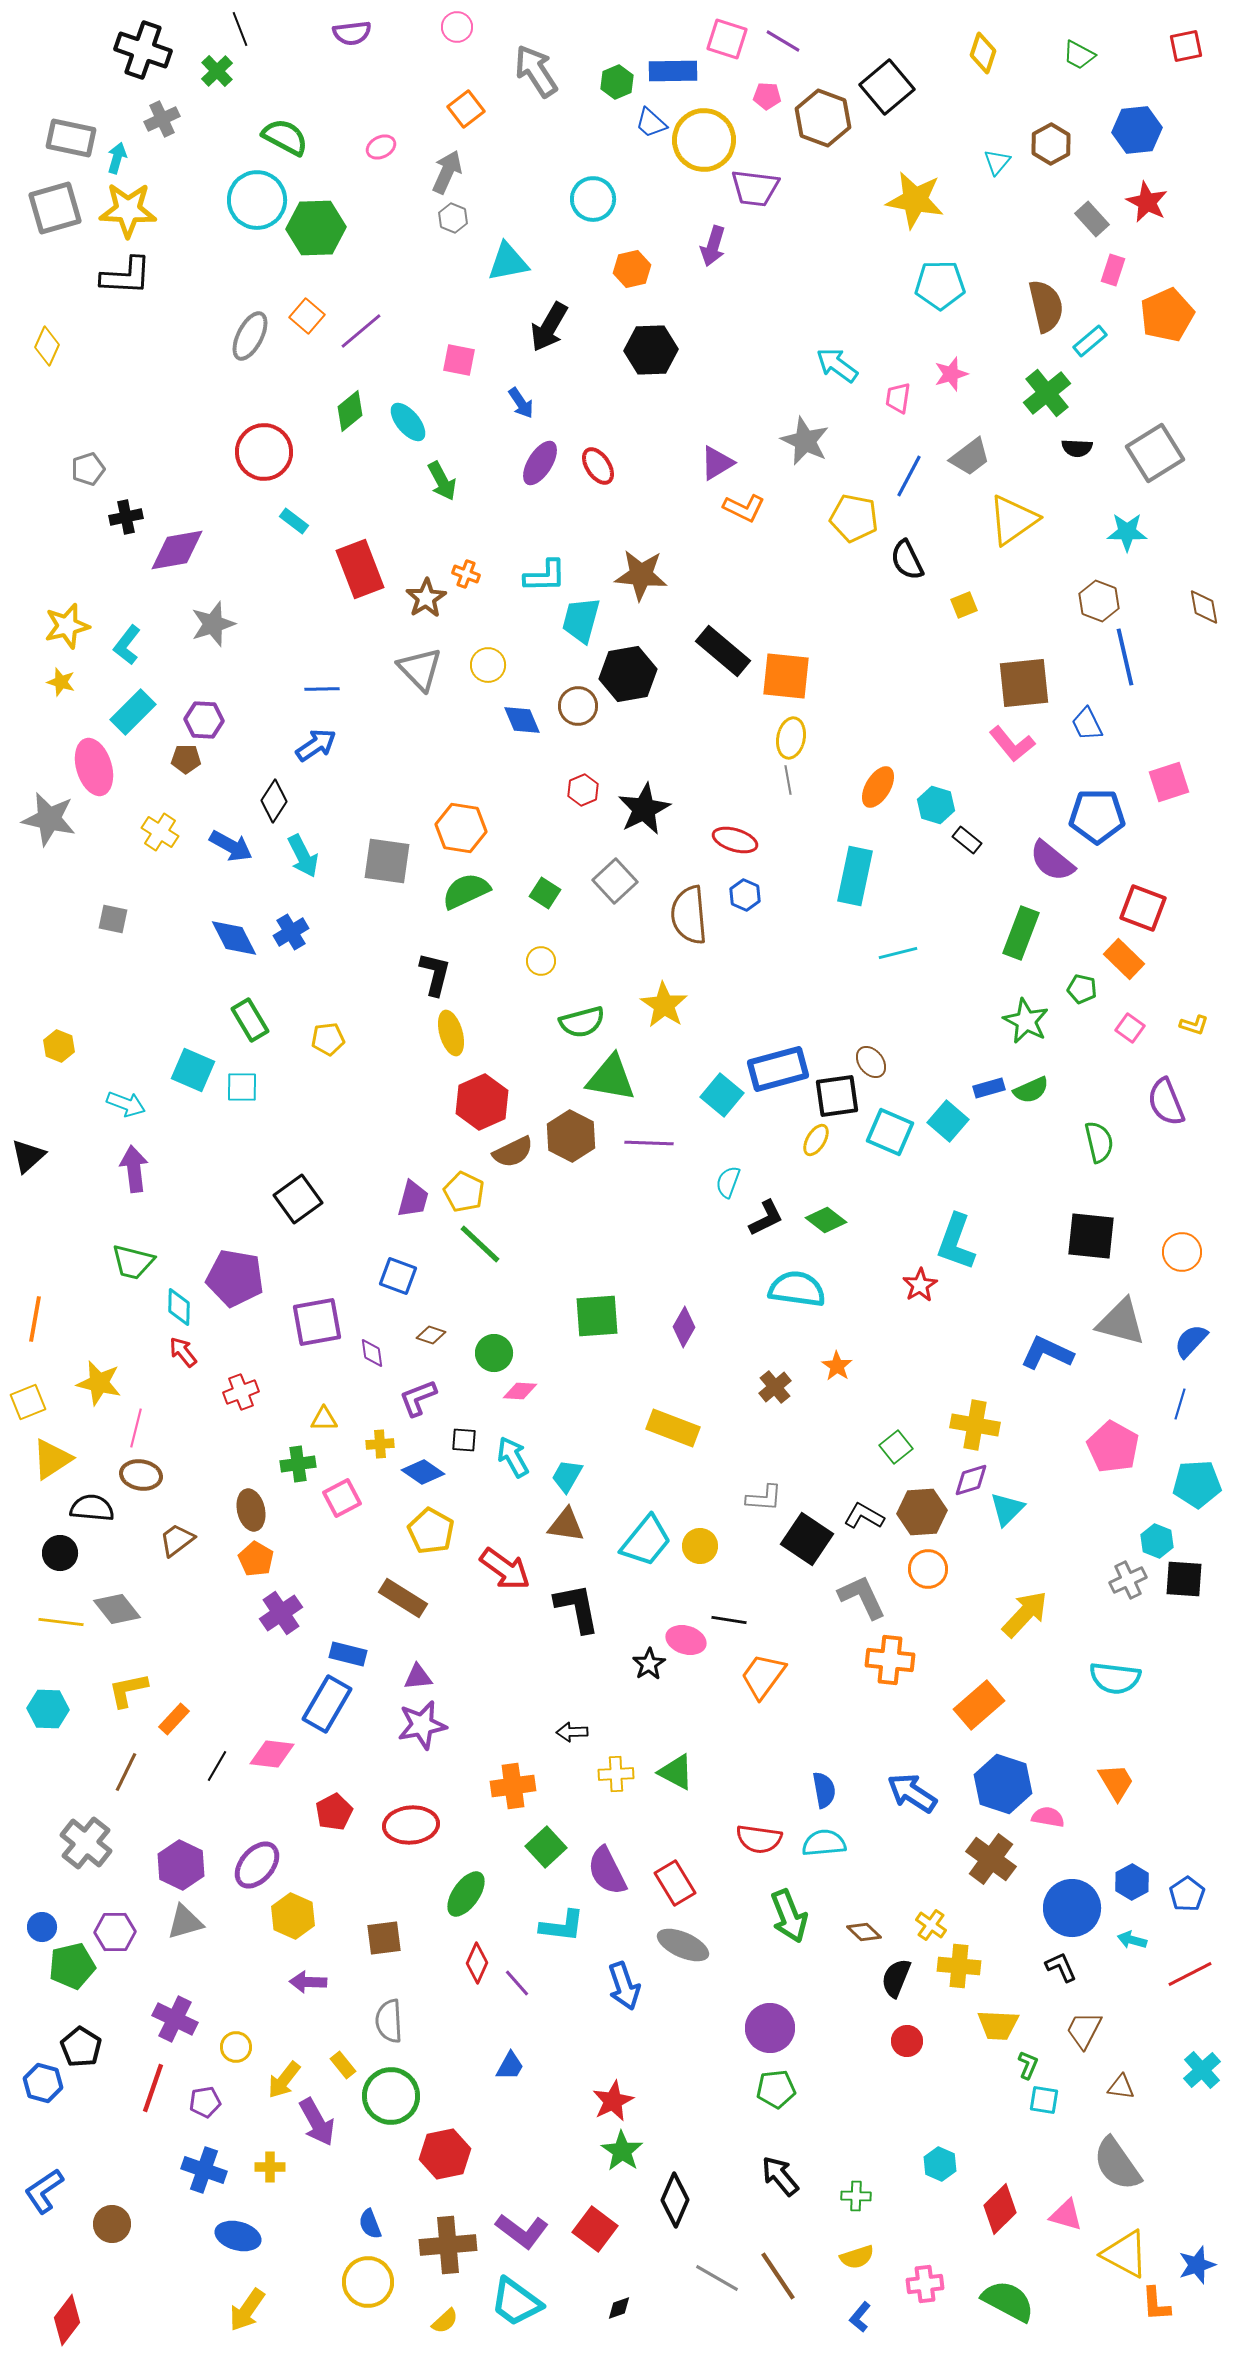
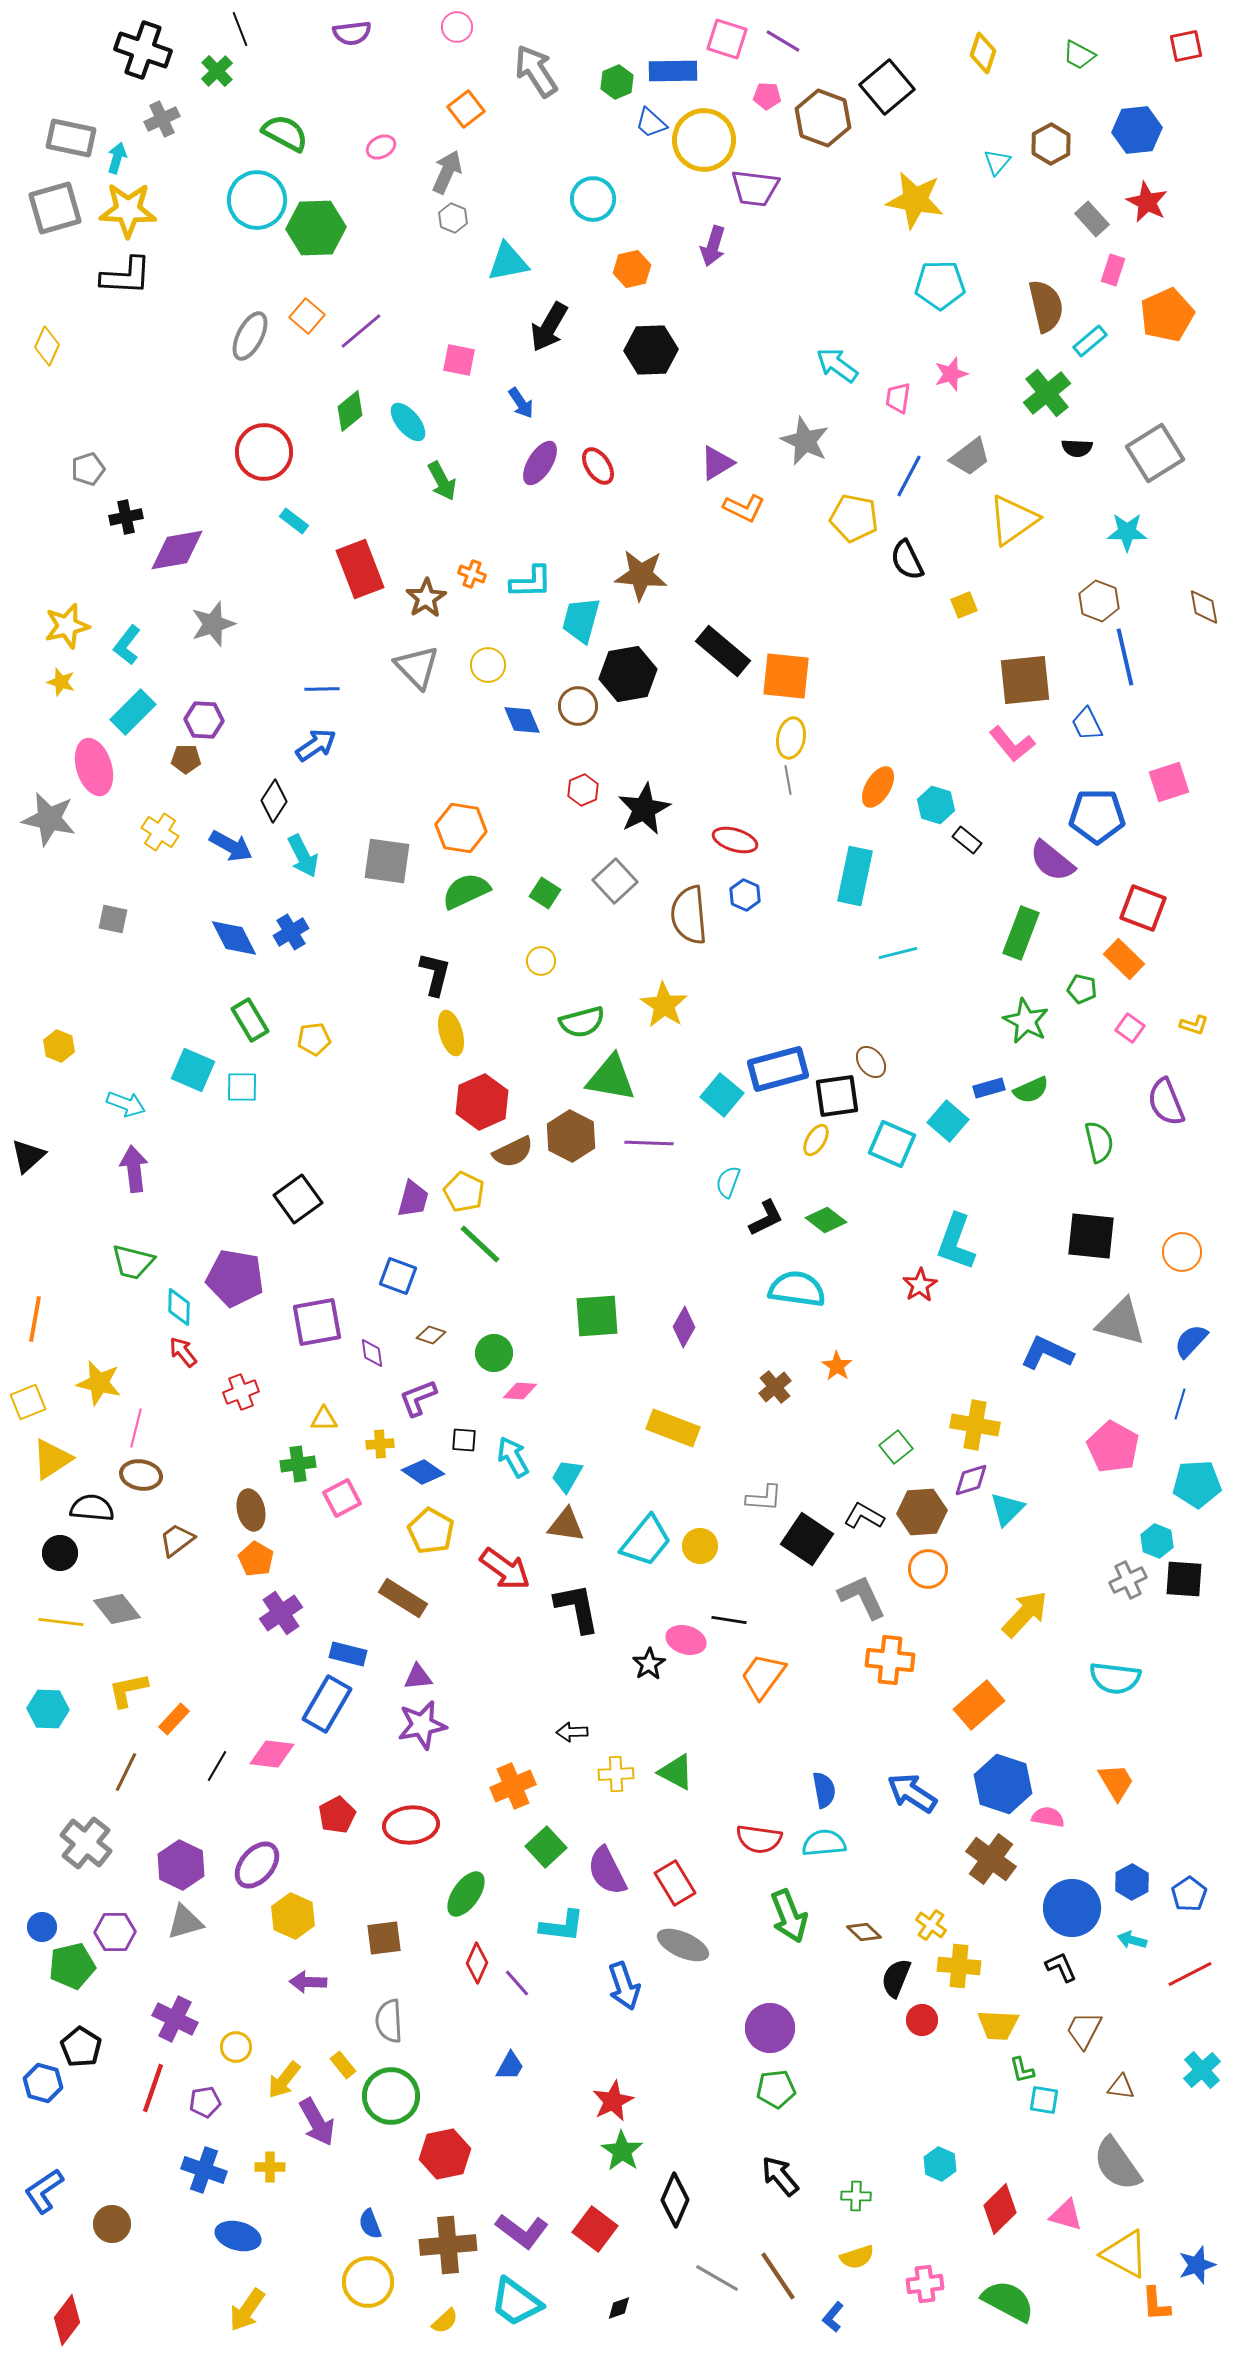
green semicircle at (285, 137): moved 4 px up
orange cross at (466, 574): moved 6 px right
cyan L-shape at (545, 576): moved 14 px left, 6 px down
gray triangle at (420, 669): moved 3 px left, 2 px up
brown square at (1024, 683): moved 1 px right, 3 px up
yellow pentagon at (328, 1039): moved 14 px left
cyan square at (890, 1132): moved 2 px right, 12 px down
orange cross at (513, 1786): rotated 15 degrees counterclockwise
red pentagon at (334, 1812): moved 3 px right, 3 px down
blue pentagon at (1187, 1894): moved 2 px right
red circle at (907, 2041): moved 15 px right, 21 px up
green L-shape at (1028, 2065): moved 6 px left, 5 px down; rotated 144 degrees clockwise
blue L-shape at (860, 2317): moved 27 px left
